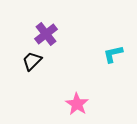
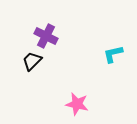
purple cross: moved 2 px down; rotated 25 degrees counterclockwise
pink star: rotated 20 degrees counterclockwise
